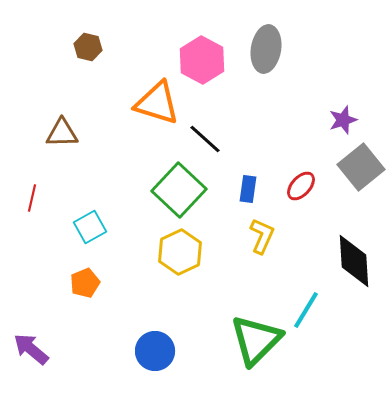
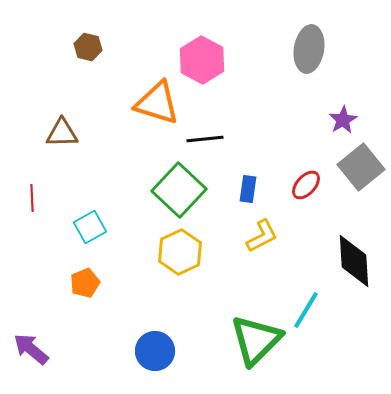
gray ellipse: moved 43 px right
purple star: rotated 12 degrees counterclockwise
black line: rotated 48 degrees counterclockwise
red ellipse: moved 5 px right, 1 px up
red line: rotated 16 degrees counterclockwise
yellow L-shape: rotated 39 degrees clockwise
